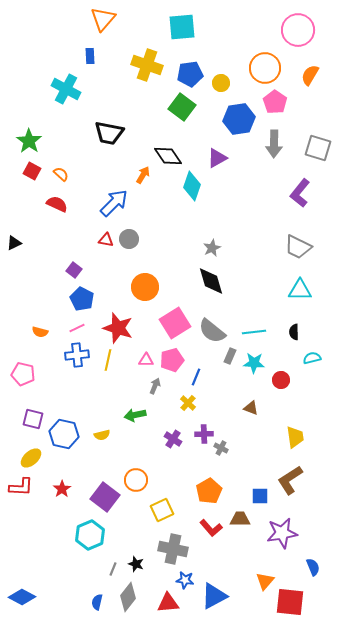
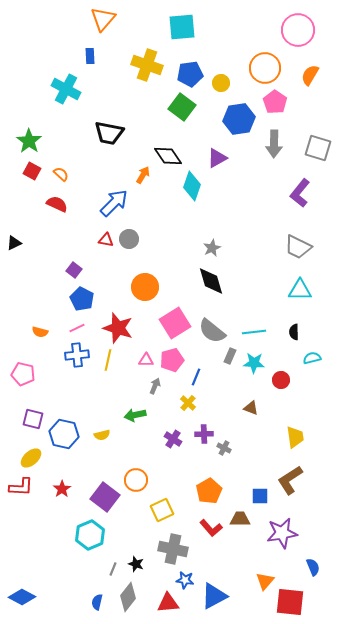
gray cross at (221, 448): moved 3 px right
